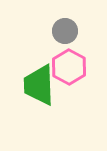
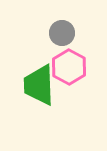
gray circle: moved 3 px left, 2 px down
